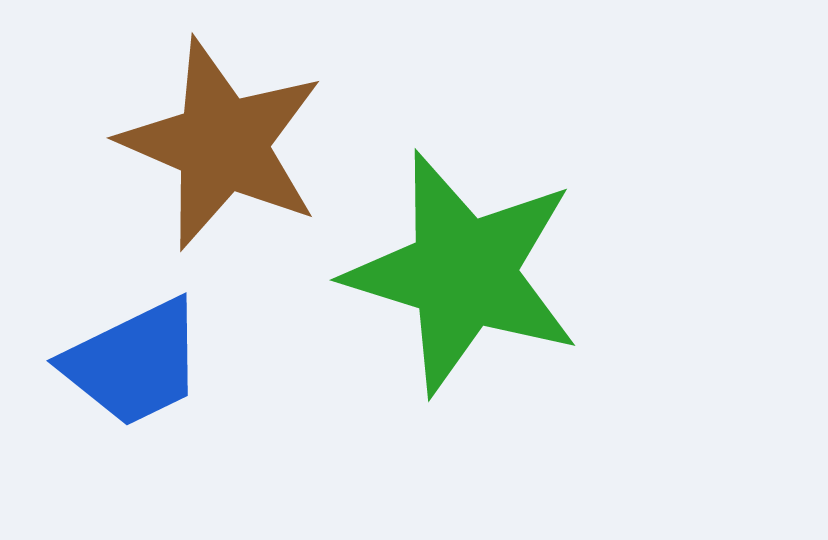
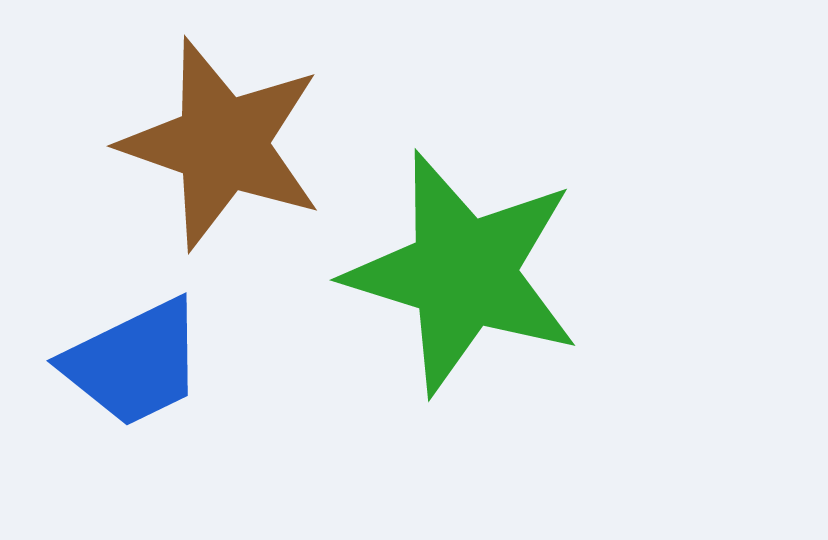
brown star: rotated 4 degrees counterclockwise
